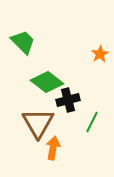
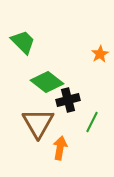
orange arrow: moved 7 px right
